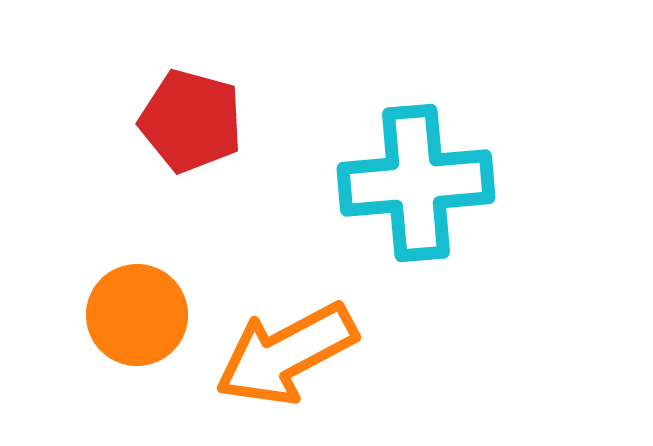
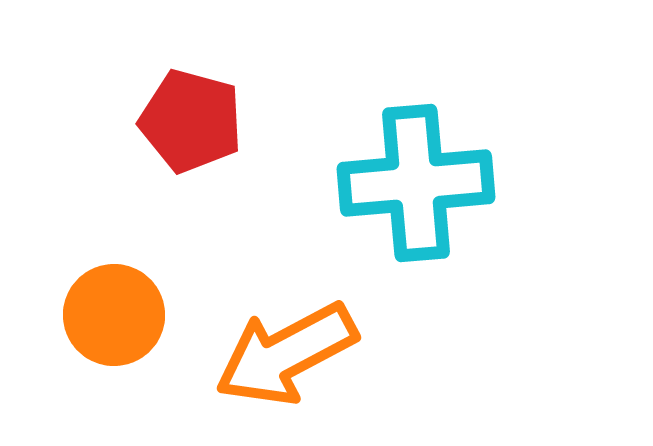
orange circle: moved 23 px left
